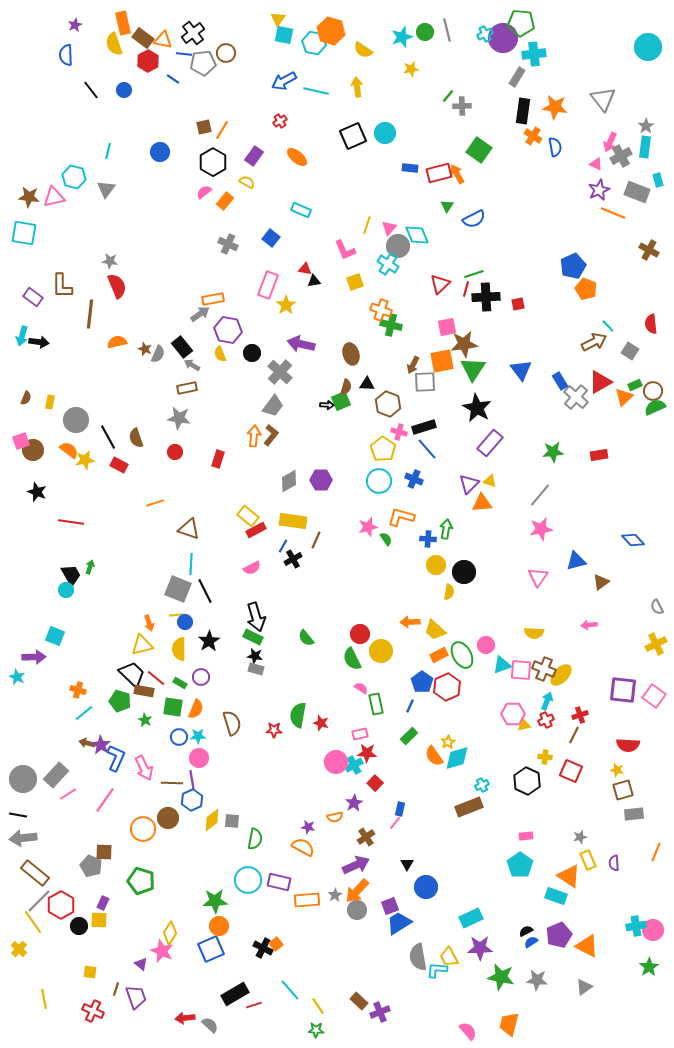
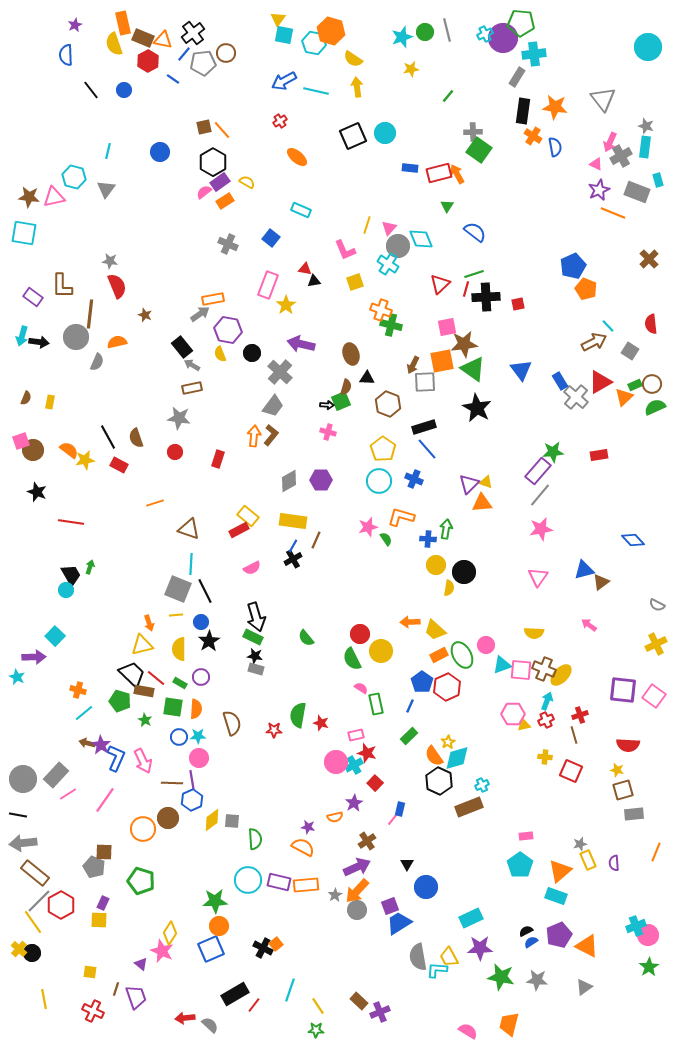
brown rectangle at (143, 38): rotated 15 degrees counterclockwise
yellow semicircle at (363, 50): moved 10 px left, 9 px down
blue line at (184, 54): rotated 56 degrees counterclockwise
gray cross at (462, 106): moved 11 px right, 26 px down
gray star at (646, 126): rotated 21 degrees counterclockwise
orange line at (222, 130): rotated 72 degrees counterclockwise
purple rectangle at (254, 156): moved 34 px left, 26 px down; rotated 18 degrees clockwise
orange rectangle at (225, 201): rotated 18 degrees clockwise
blue semicircle at (474, 219): moved 1 px right, 13 px down; rotated 115 degrees counterclockwise
cyan diamond at (417, 235): moved 4 px right, 4 px down
brown cross at (649, 250): moved 9 px down; rotated 18 degrees clockwise
brown star at (145, 349): moved 34 px up
gray semicircle at (158, 354): moved 61 px left, 8 px down
green triangle at (473, 369): rotated 28 degrees counterclockwise
black triangle at (367, 384): moved 6 px up
brown rectangle at (187, 388): moved 5 px right
brown circle at (653, 391): moved 1 px left, 7 px up
gray circle at (76, 420): moved 83 px up
pink cross at (399, 432): moved 71 px left
purple rectangle at (490, 443): moved 48 px right, 28 px down
yellow triangle at (490, 481): moved 4 px left, 1 px down
red rectangle at (256, 530): moved 17 px left
blue line at (283, 546): moved 10 px right
blue triangle at (576, 561): moved 8 px right, 9 px down
yellow semicircle at (449, 592): moved 4 px up
gray semicircle at (657, 607): moved 2 px up; rotated 35 degrees counterclockwise
blue circle at (185, 622): moved 16 px right
pink arrow at (589, 625): rotated 42 degrees clockwise
cyan square at (55, 636): rotated 24 degrees clockwise
orange semicircle at (196, 709): rotated 18 degrees counterclockwise
pink rectangle at (360, 734): moved 4 px left, 1 px down
brown line at (574, 735): rotated 42 degrees counterclockwise
red star at (367, 753): rotated 12 degrees clockwise
pink arrow at (144, 768): moved 1 px left, 7 px up
black hexagon at (527, 781): moved 88 px left
pink line at (395, 823): moved 2 px left, 4 px up
brown cross at (366, 837): moved 1 px right, 4 px down
gray star at (580, 837): moved 7 px down
gray arrow at (23, 838): moved 5 px down
green semicircle at (255, 839): rotated 15 degrees counterclockwise
purple arrow at (356, 865): moved 1 px right, 2 px down
gray pentagon at (91, 866): moved 3 px right, 1 px down
orange triangle at (569, 876): moved 9 px left, 5 px up; rotated 45 degrees clockwise
orange rectangle at (307, 900): moved 1 px left, 15 px up
black circle at (79, 926): moved 47 px left, 27 px down
cyan cross at (636, 926): rotated 12 degrees counterclockwise
pink circle at (653, 930): moved 5 px left, 5 px down
cyan line at (290, 990): rotated 60 degrees clockwise
red line at (254, 1005): rotated 35 degrees counterclockwise
pink semicircle at (468, 1031): rotated 18 degrees counterclockwise
